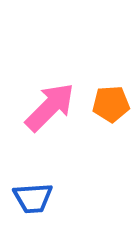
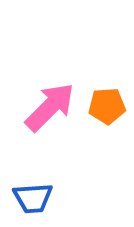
orange pentagon: moved 4 px left, 2 px down
